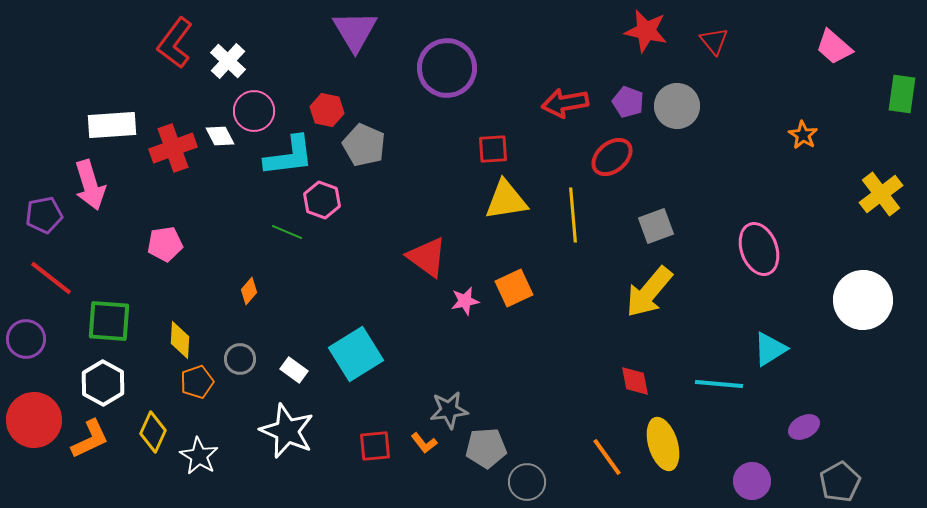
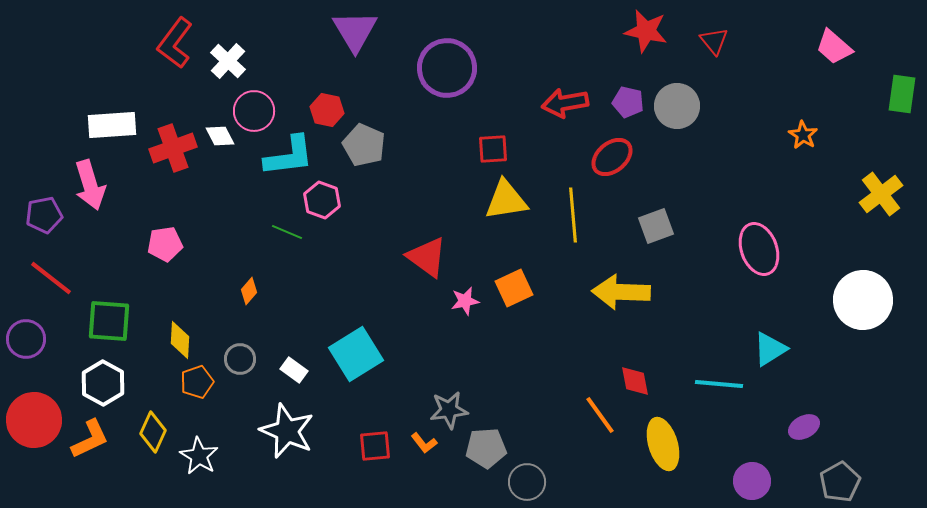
purple pentagon at (628, 102): rotated 8 degrees counterclockwise
yellow arrow at (649, 292): moved 28 px left; rotated 52 degrees clockwise
orange line at (607, 457): moved 7 px left, 42 px up
